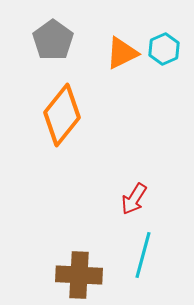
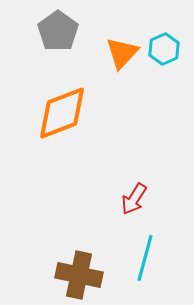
gray pentagon: moved 5 px right, 9 px up
orange triangle: rotated 21 degrees counterclockwise
orange diamond: moved 2 px up; rotated 30 degrees clockwise
cyan line: moved 2 px right, 3 px down
brown cross: rotated 9 degrees clockwise
